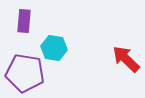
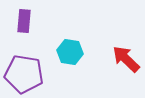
cyan hexagon: moved 16 px right, 4 px down
purple pentagon: moved 1 px left, 1 px down
